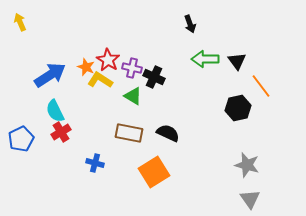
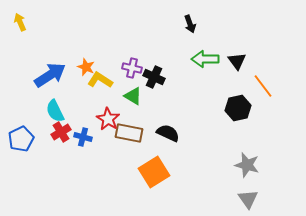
red star: moved 59 px down
orange line: moved 2 px right
blue cross: moved 12 px left, 26 px up
gray triangle: moved 2 px left
